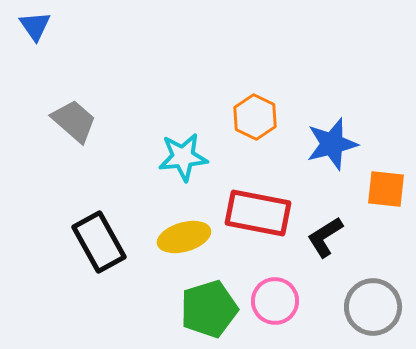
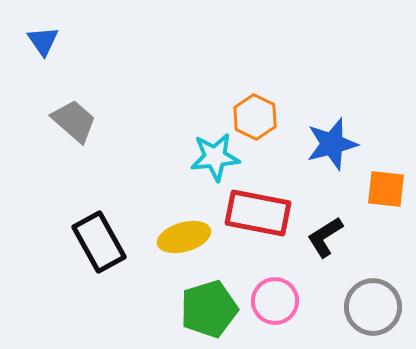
blue triangle: moved 8 px right, 15 px down
cyan star: moved 32 px right
